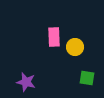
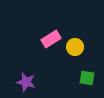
pink rectangle: moved 3 px left, 2 px down; rotated 60 degrees clockwise
